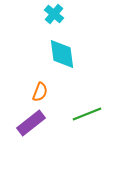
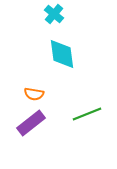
orange semicircle: moved 6 px left, 2 px down; rotated 78 degrees clockwise
